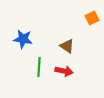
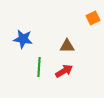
orange square: moved 1 px right
brown triangle: rotated 35 degrees counterclockwise
red arrow: rotated 42 degrees counterclockwise
